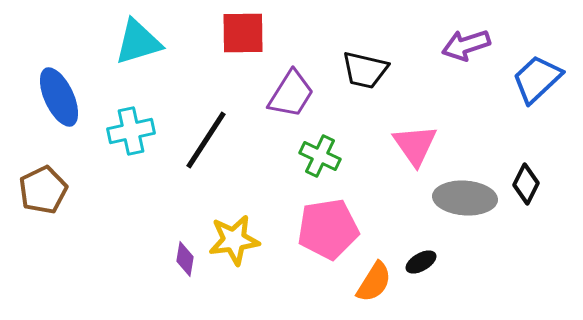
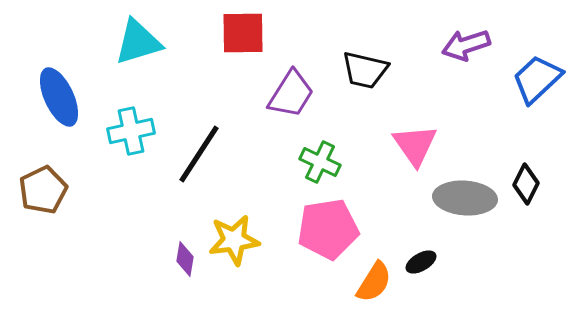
black line: moved 7 px left, 14 px down
green cross: moved 6 px down
